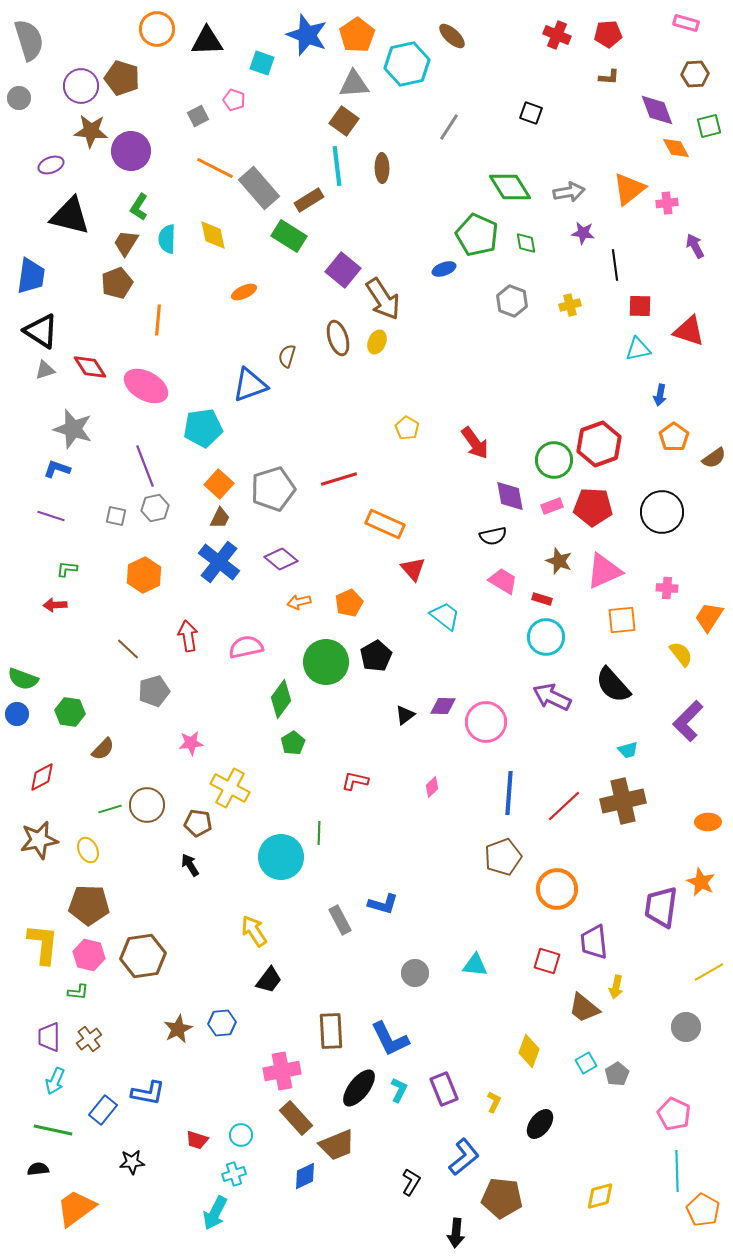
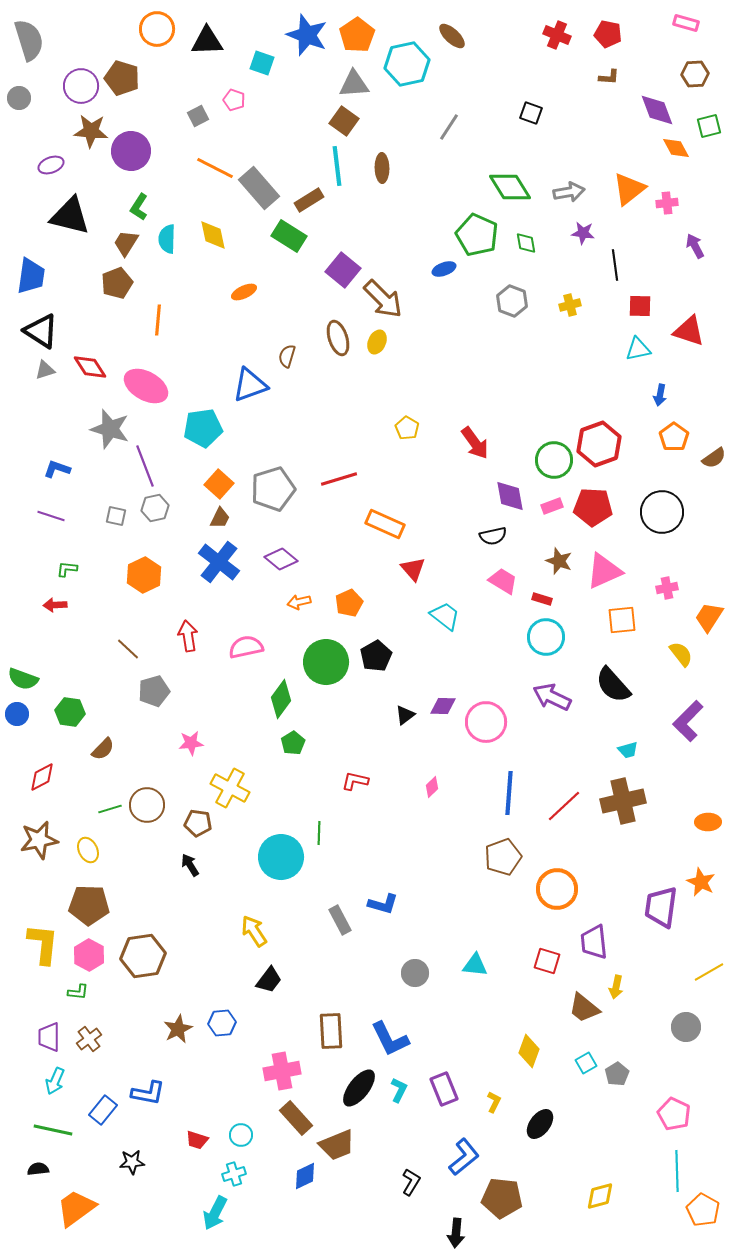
red pentagon at (608, 34): rotated 16 degrees clockwise
brown arrow at (383, 299): rotated 12 degrees counterclockwise
gray star at (73, 429): moved 37 px right
pink cross at (667, 588): rotated 15 degrees counterclockwise
pink hexagon at (89, 955): rotated 16 degrees clockwise
